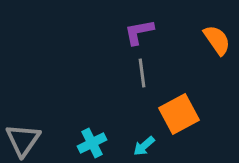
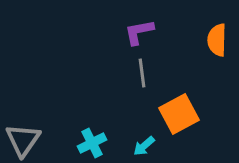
orange semicircle: rotated 144 degrees counterclockwise
